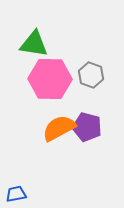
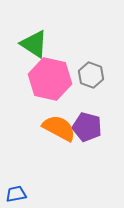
green triangle: rotated 24 degrees clockwise
pink hexagon: rotated 12 degrees clockwise
orange semicircle: rotated 56 degrees clockwise
